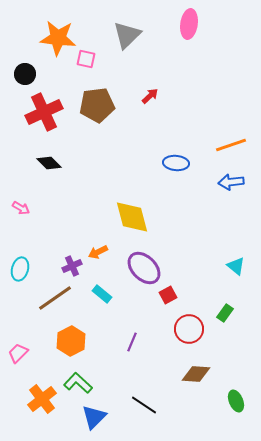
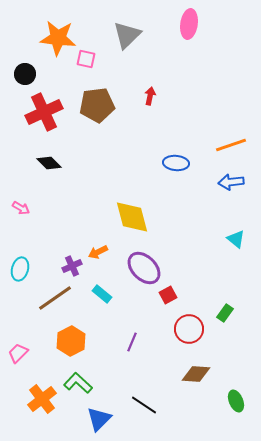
red arrow: rotated 36 degrees counterclockwise
cyan triangle: moved 27 px up
blue triangle: moved 5 px right, 2 px down
